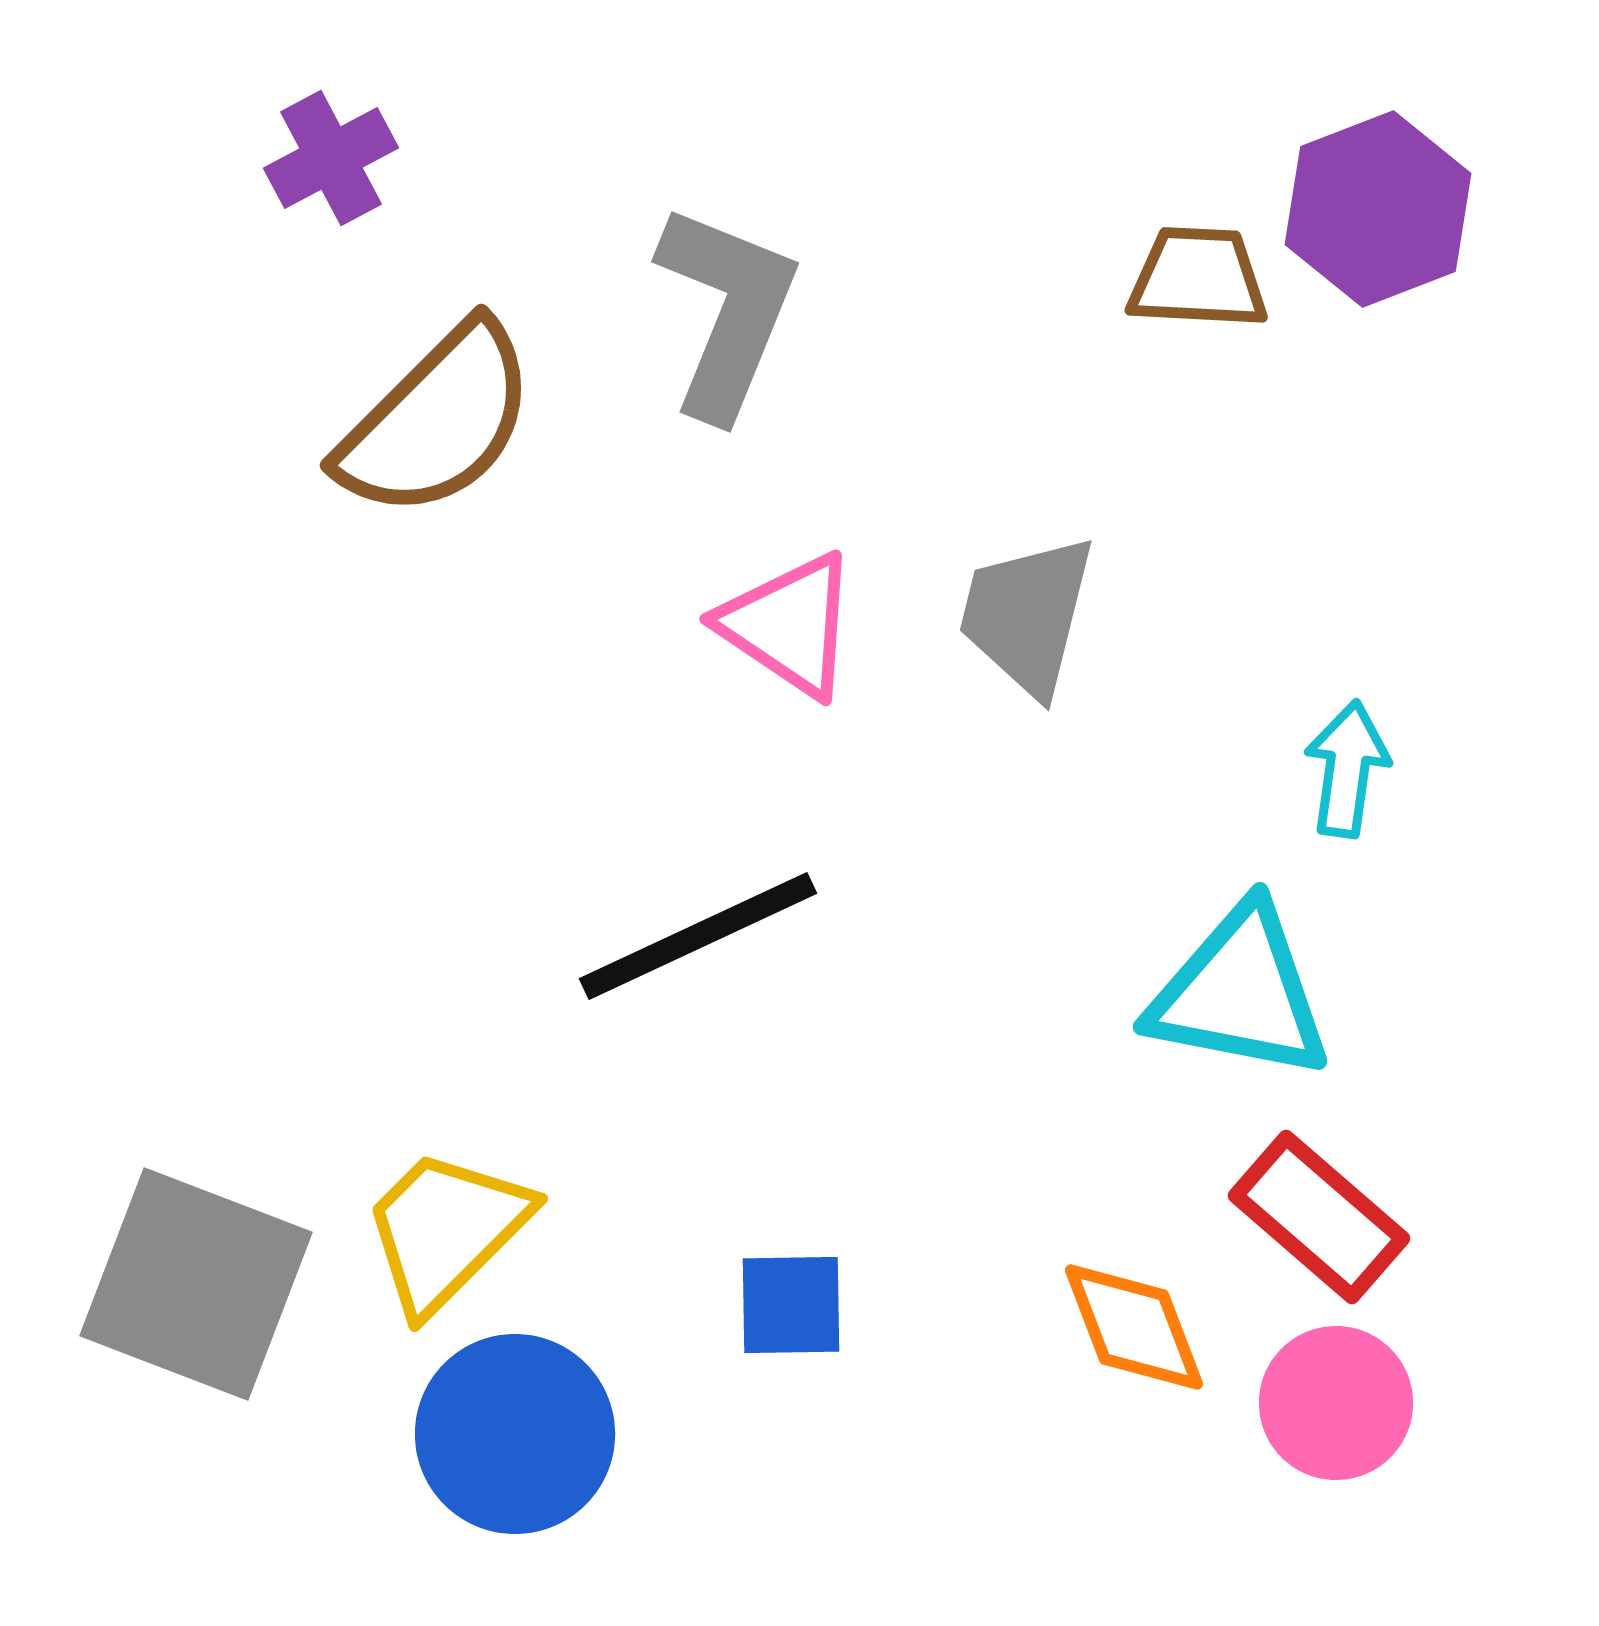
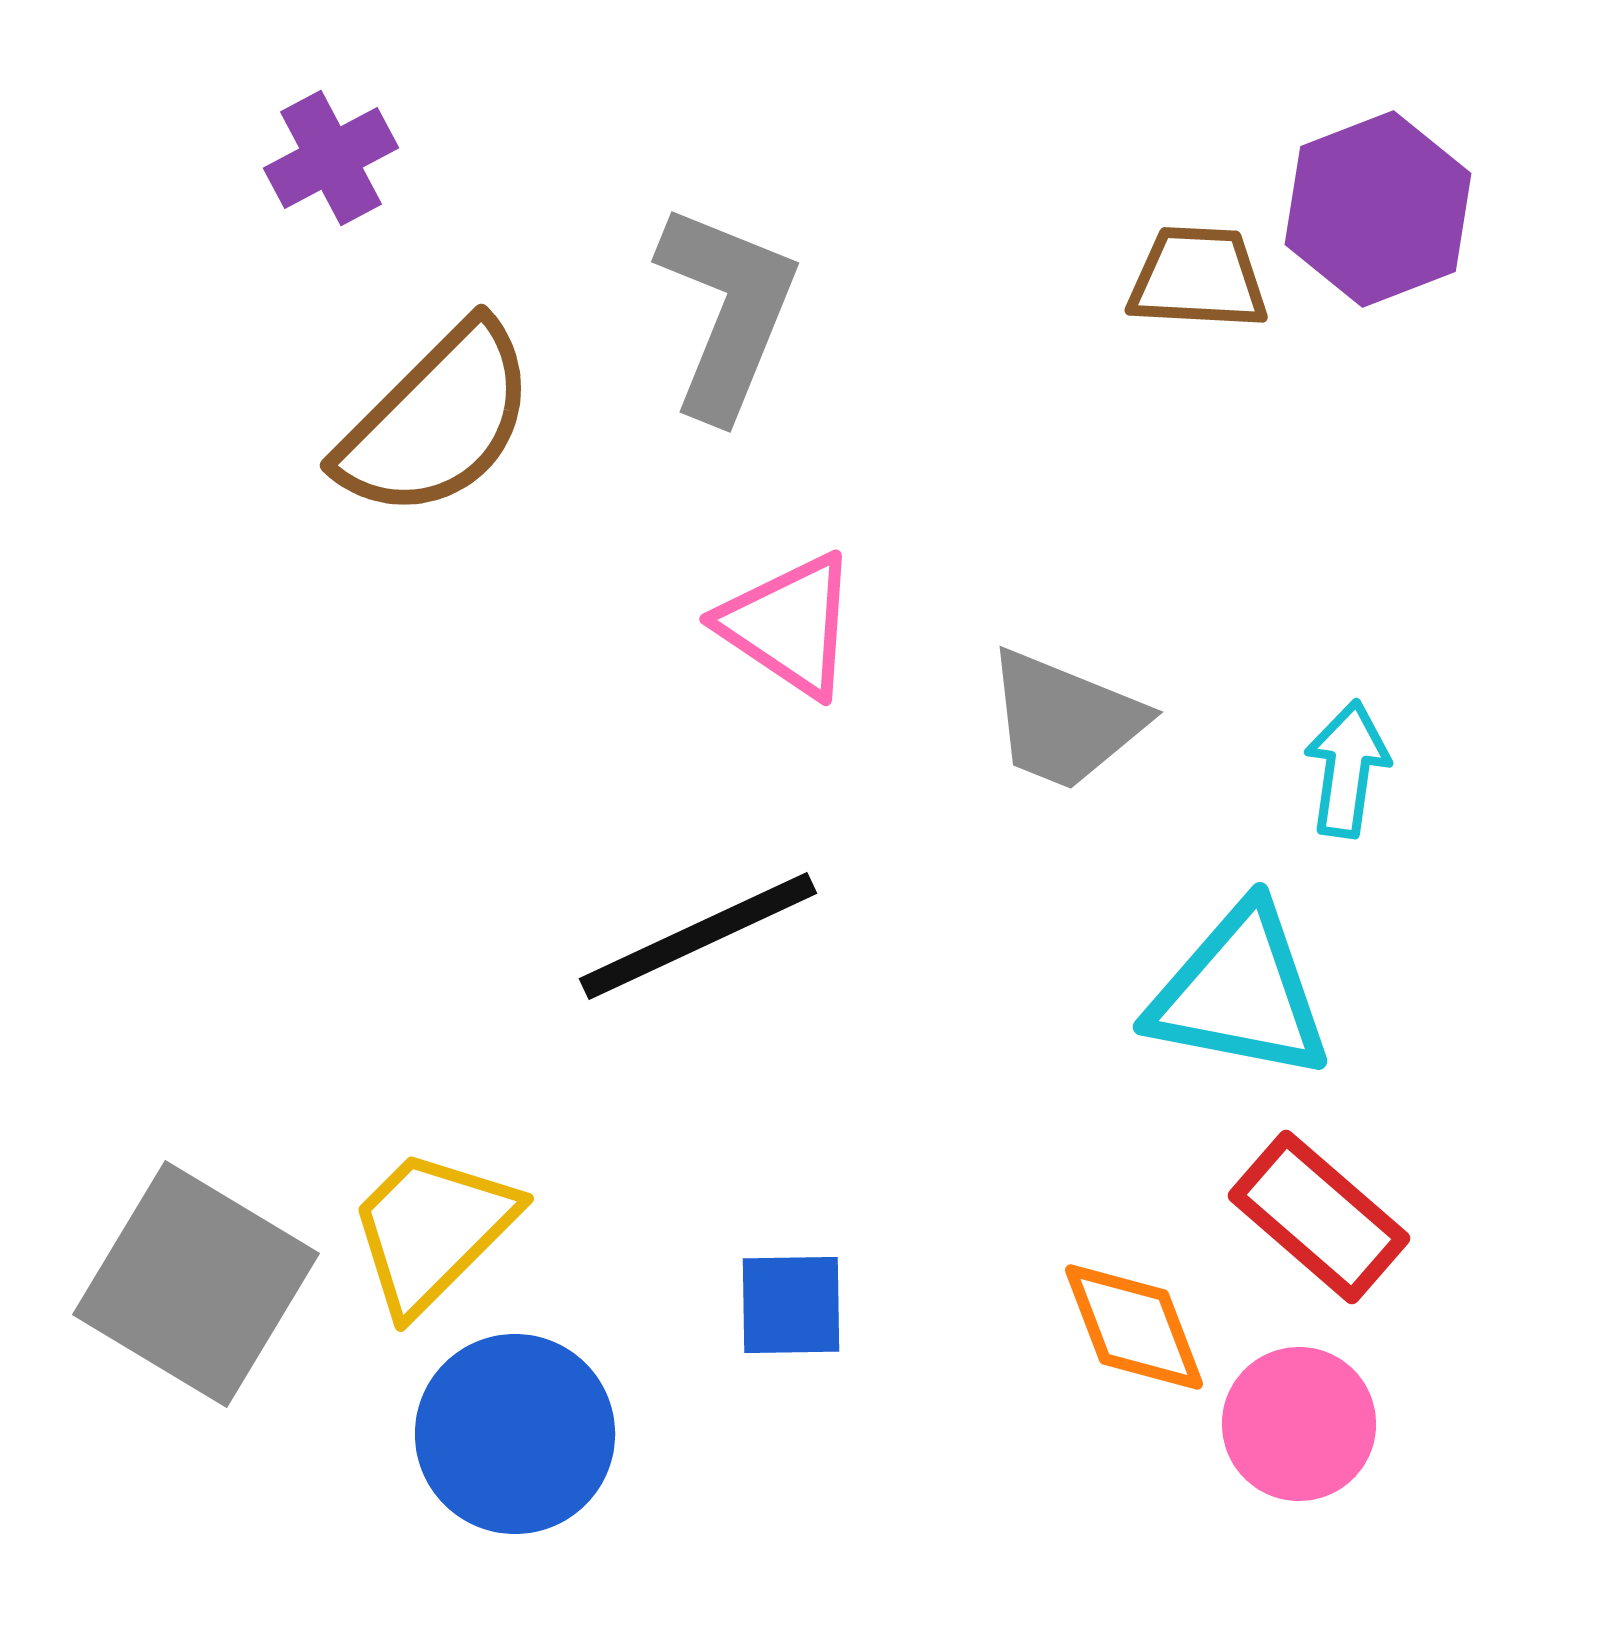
gray trapezoid: moved 38 px right, 105 px down; rotated 82 degrees counterclockwise
yellow trapezoid: moved 14 px left
gray square: rotated 10 degrees clockwise
pink circle: moved 37 px left, 21 px down
